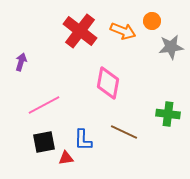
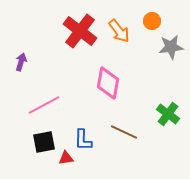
orange arrow: moved 4 px left; rotated 30 degrees clockwise
green cross: rotated 30 degrees clockwise
